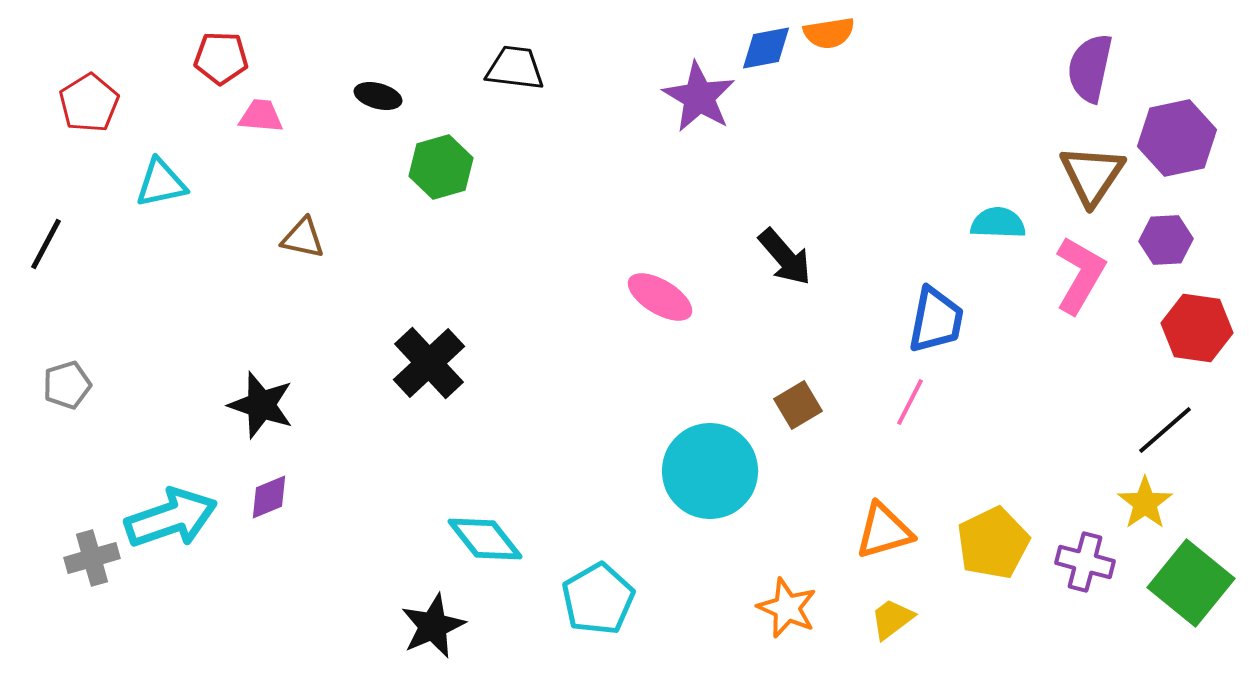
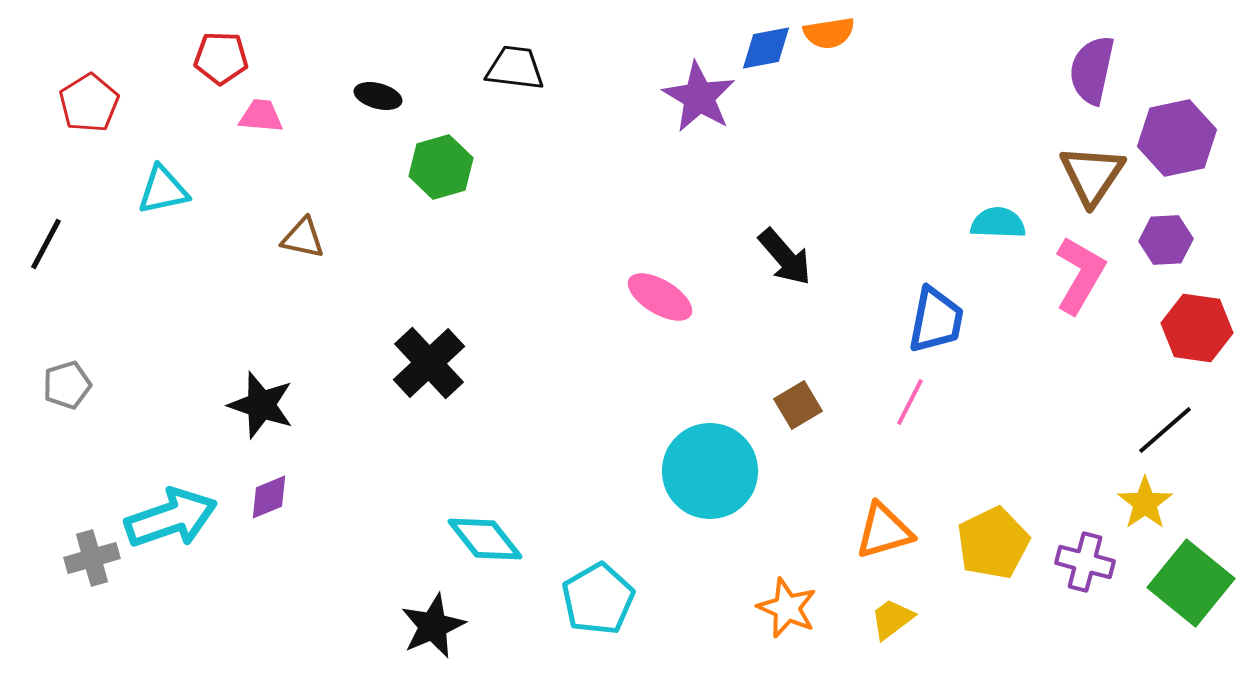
purple semicircle at (1090, 68): moved 2 px right, 2 px down
cyan triangle at (161, 183): moved 2 px right, 7 px down
